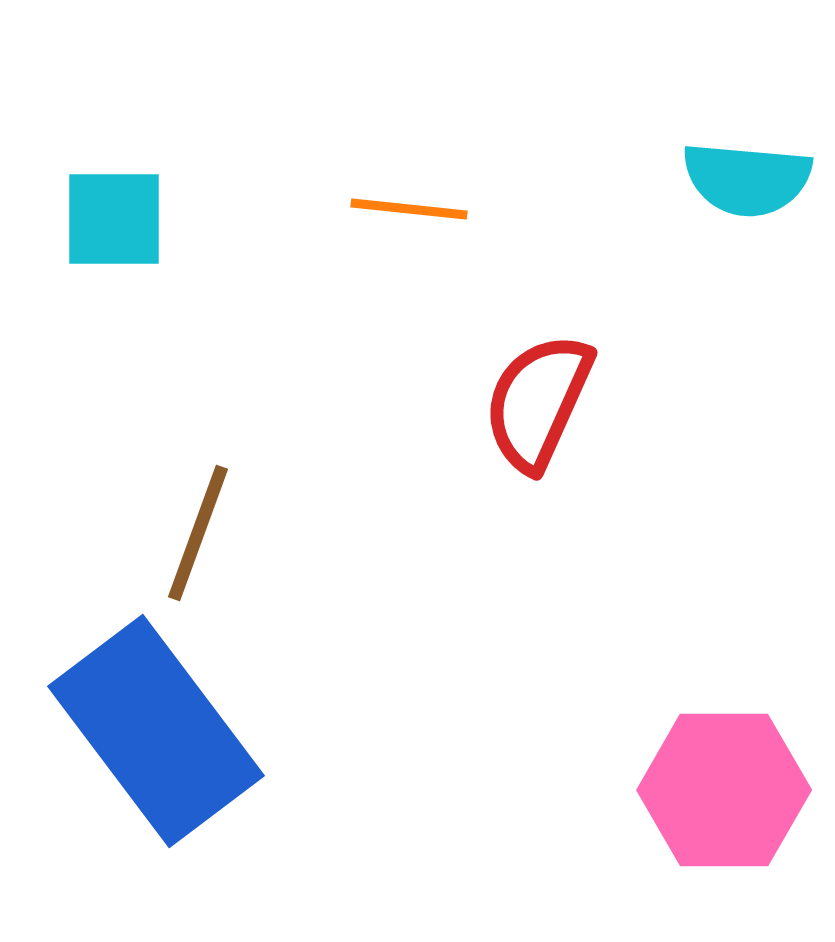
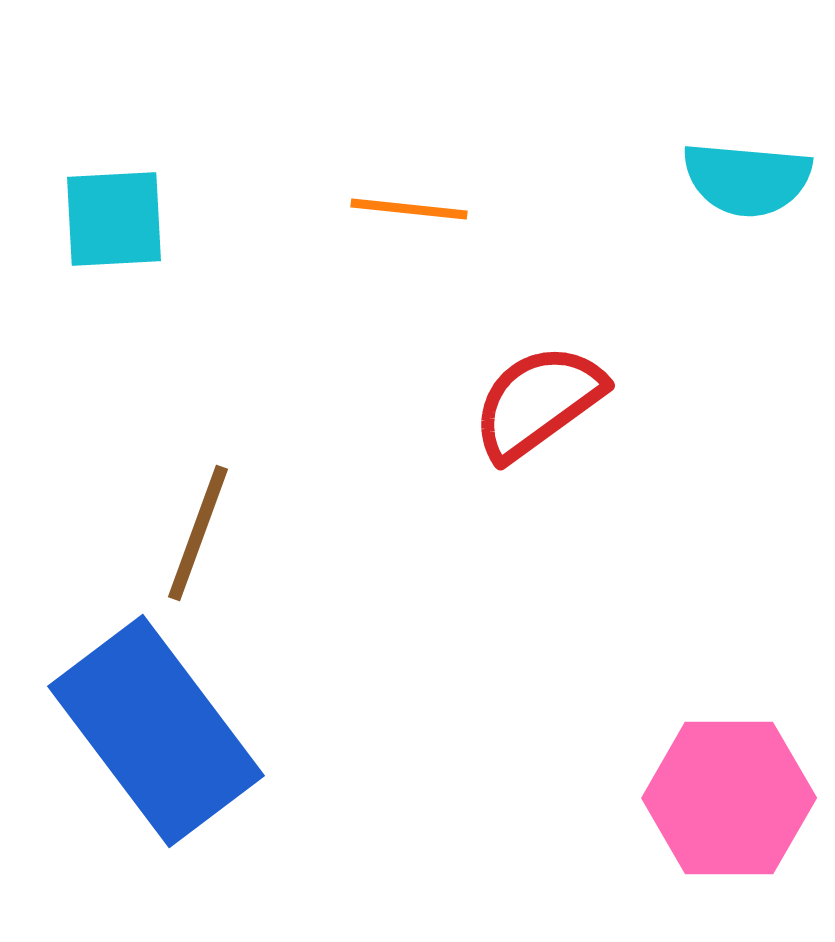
cyan square: rotated 3 degrees counterclockwise
red semicircle: rotated 30 degrees clockwise
pink hexagon: moved 5 px right, 8 px down
